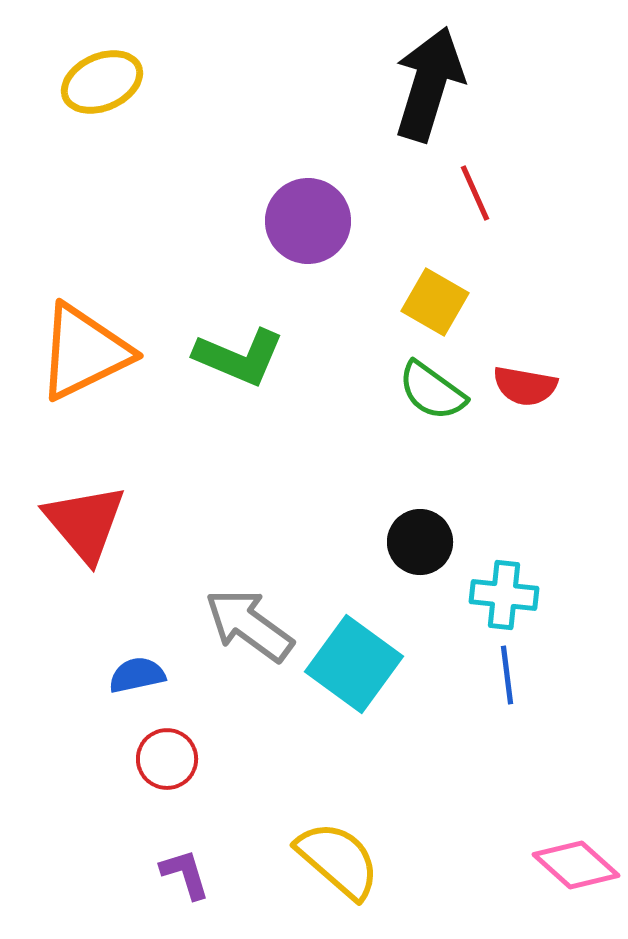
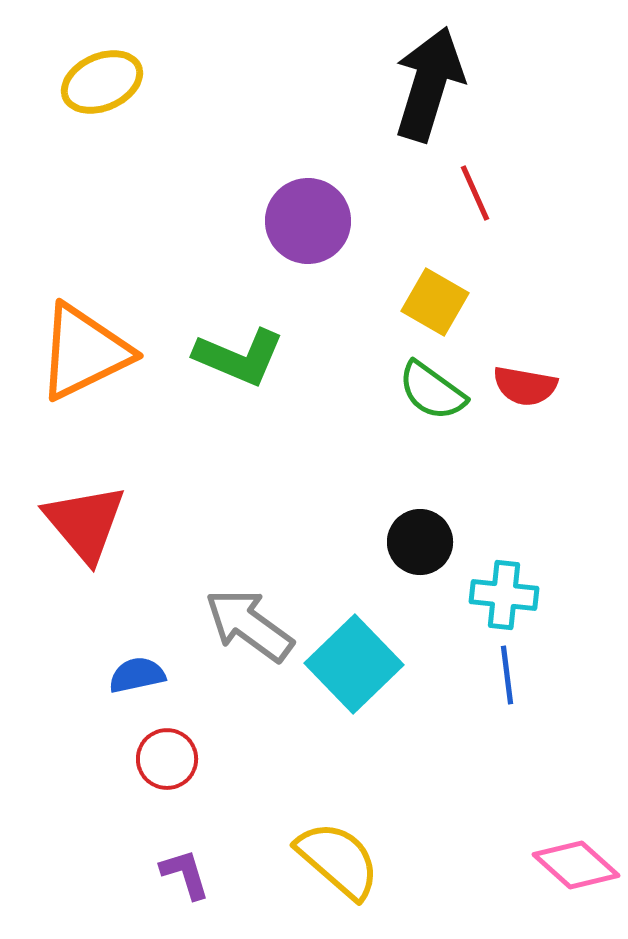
cyan square: rotated 10 degrees clockwise
